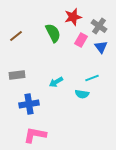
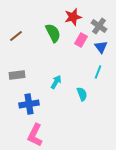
cyan line: moved 6 px right, 6 px up; rotated 48 degrees counterclockwise
cyan arrow: rotated 152 degrees clockwise
cyan semicircle: rotated 120 degrees counterclockwise
pink L-shape: rotated 75 degrees counterclockwise
